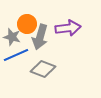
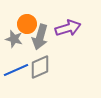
purple arrow: rotated 10 degrees counterclockwise
gray star: moved 2 px right, 2 px down
blue line: moved 15 px down
gray diamond: moved 3 px left, 2 px up; rotated 45 degrees counterclockwise
